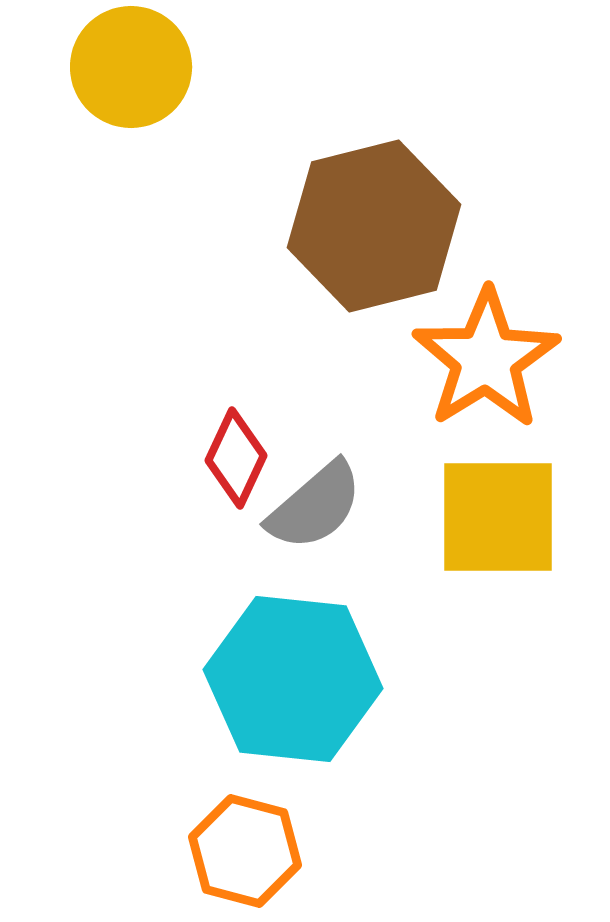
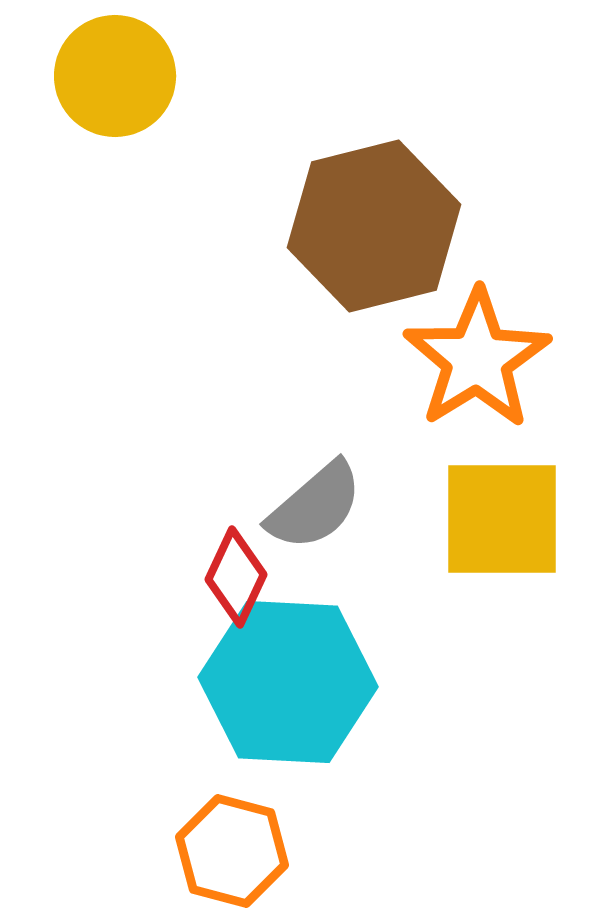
yellow circle: moved 16 px left, 9 px down
orange star: moved 9 px left
red diamond: moved 119 px down
yellow square: moved 4 px right, 2 px down
cyan hexagon: moved 5 px left, 3 px down; rotated 3 degrees counterclockwise
orange hexagon: moved 13 px left
